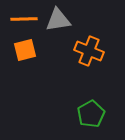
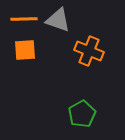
gray triangle: rotated 28 degrees clockwise
orange square: rotated 10 degrees clockwise
green pentagon: moved 9 px left
